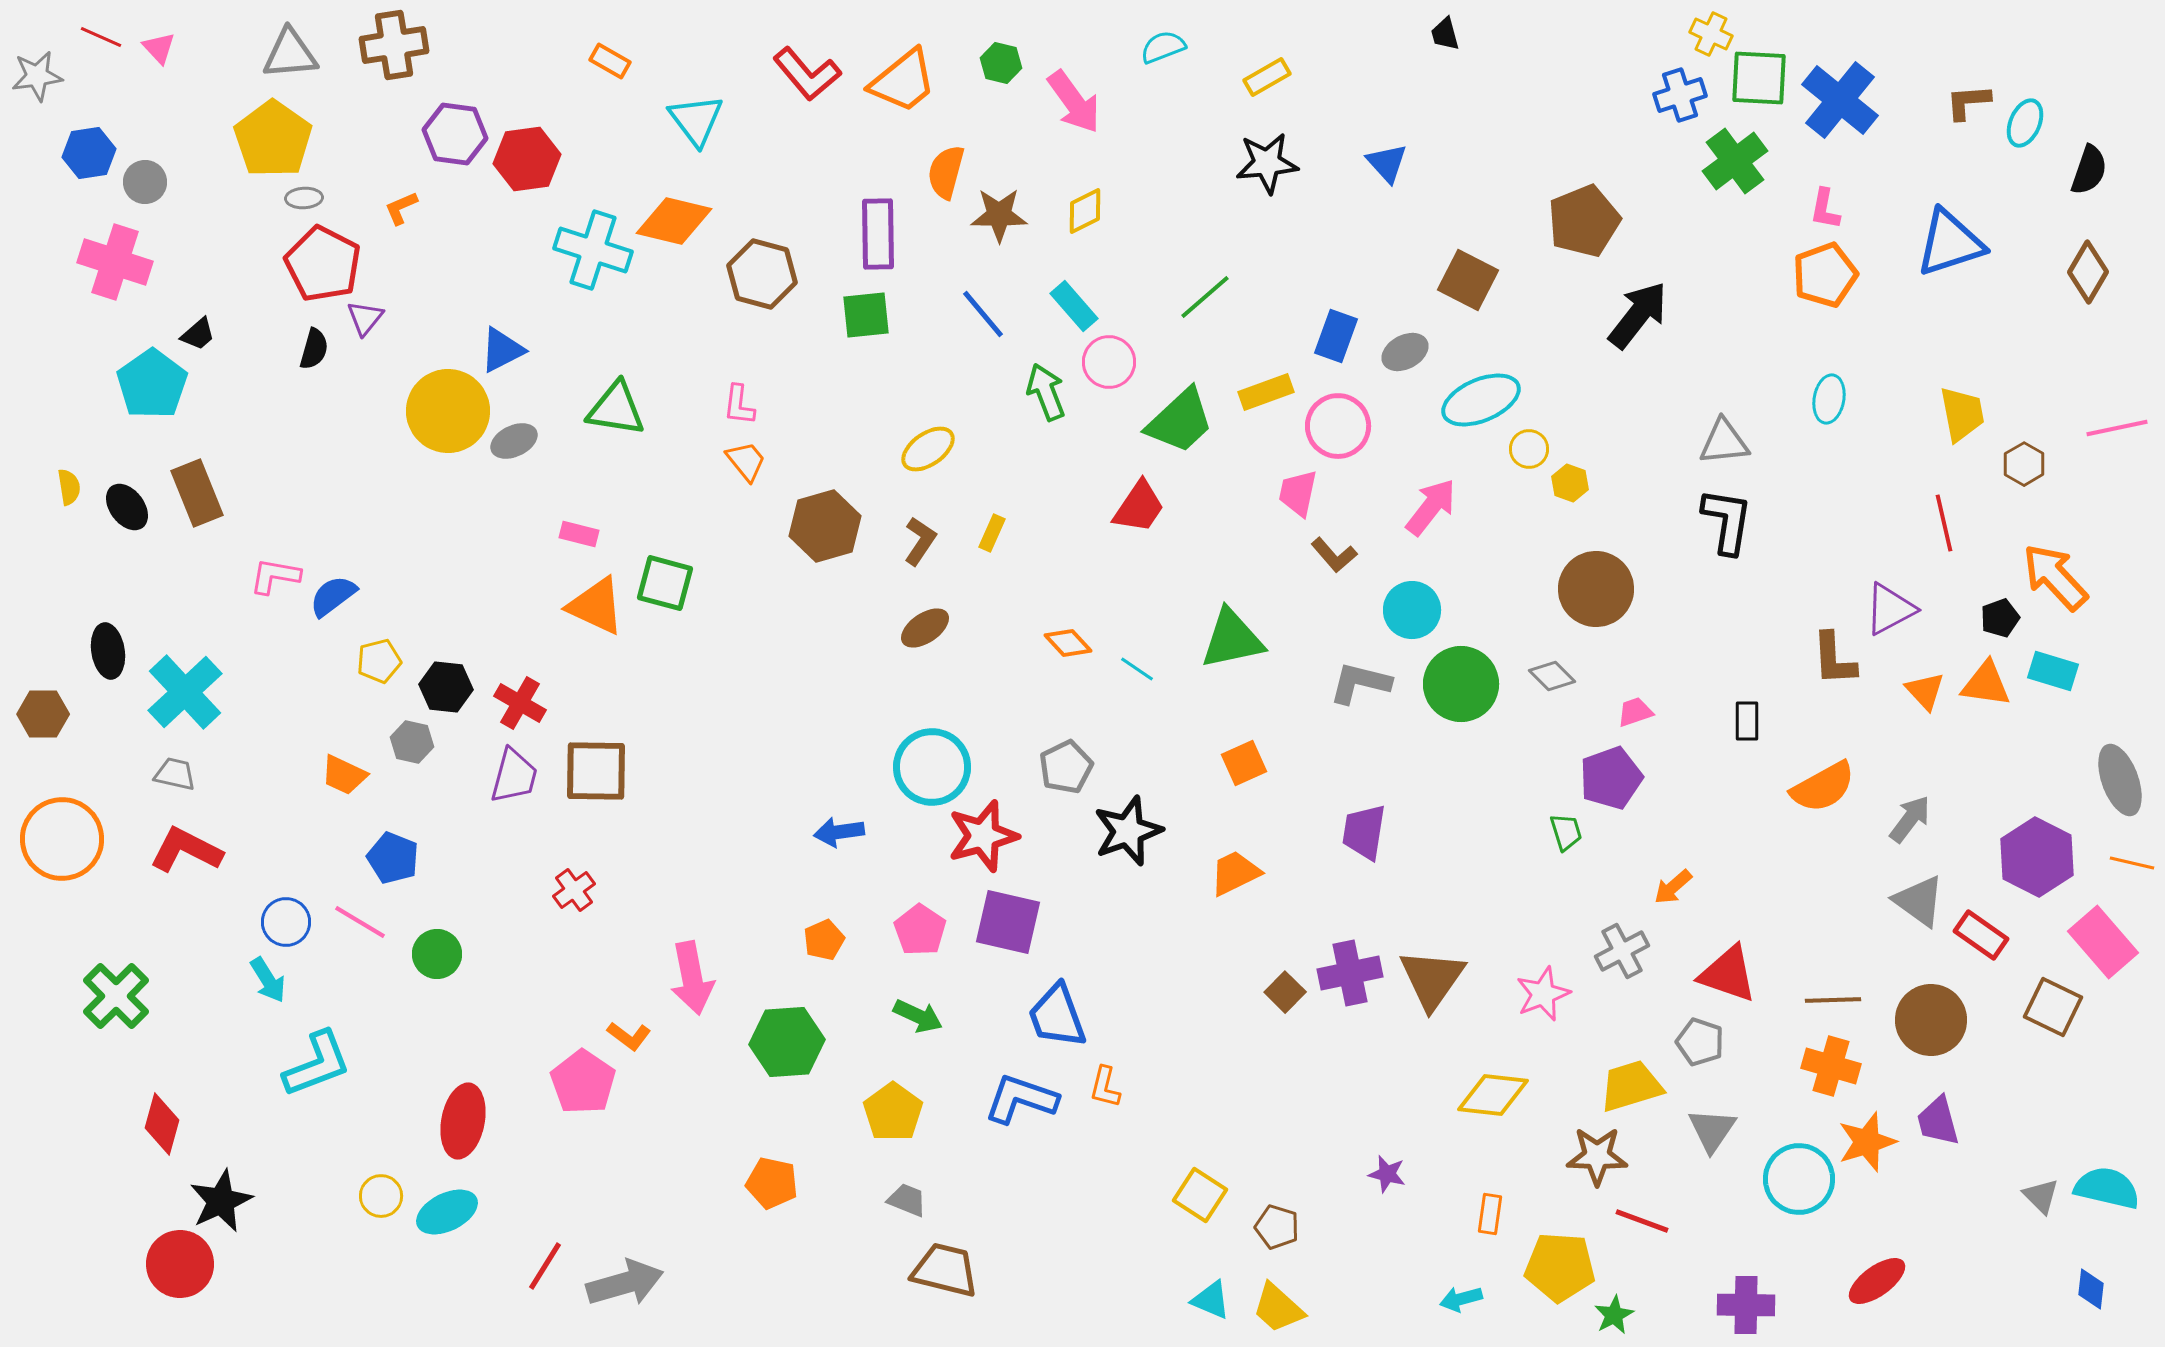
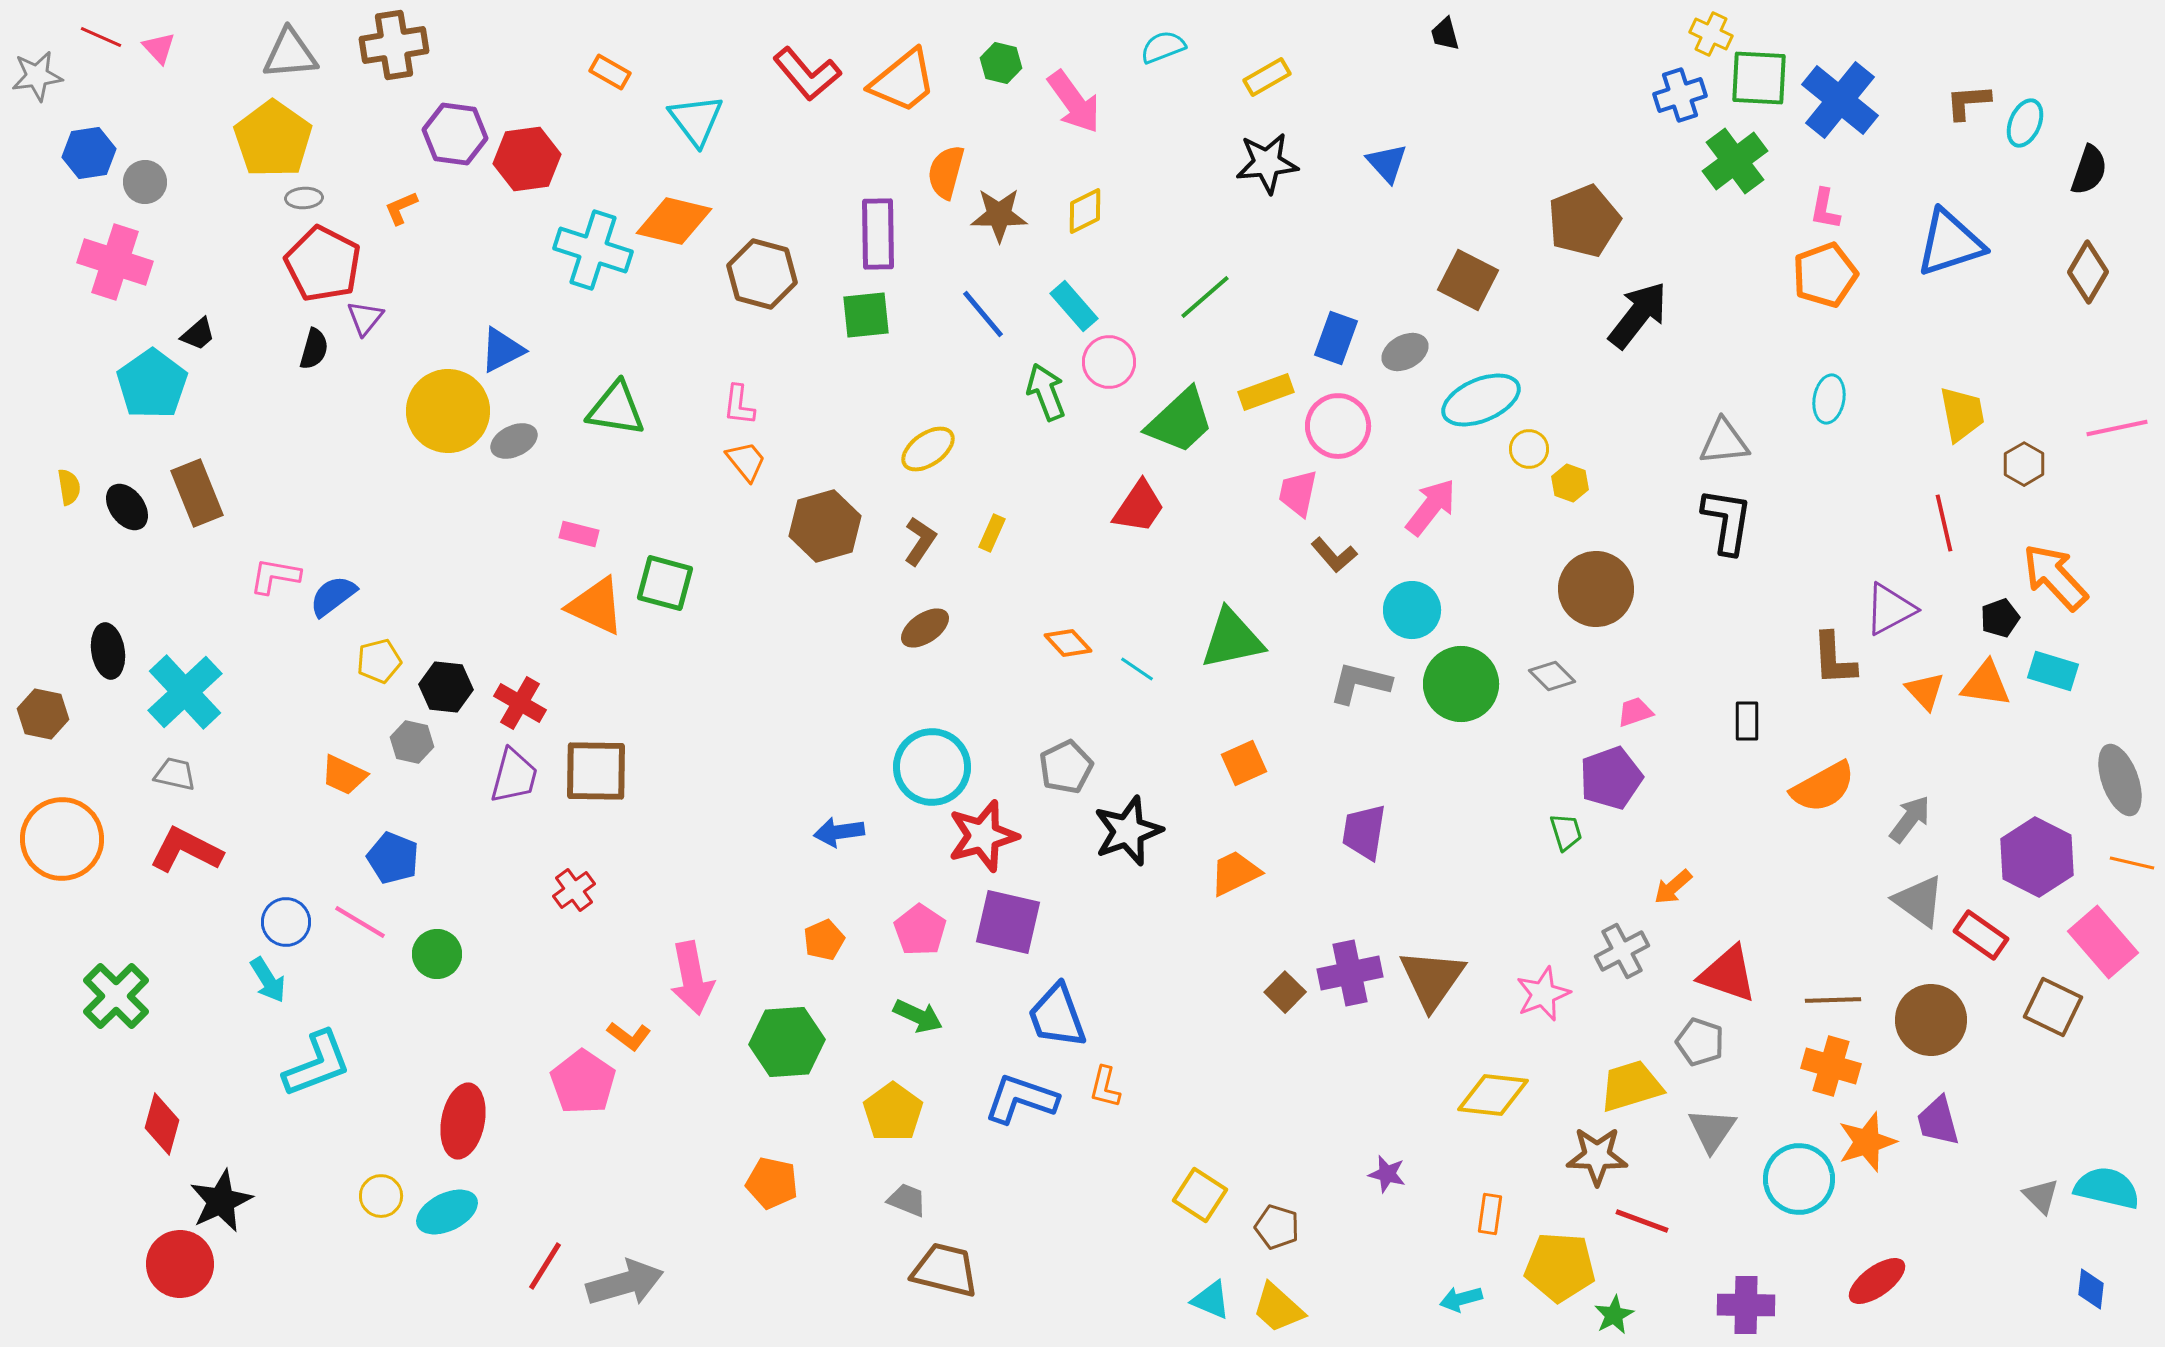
orange rectangle at (610, 61): moved 11 px down
blue rectangle at (1336, 336): moved 2 px down
brown hexagon at (43, 714): rotated 12 degrees clockwise
